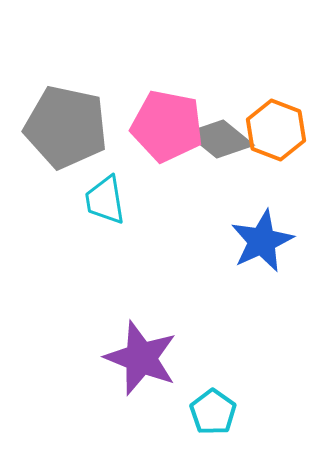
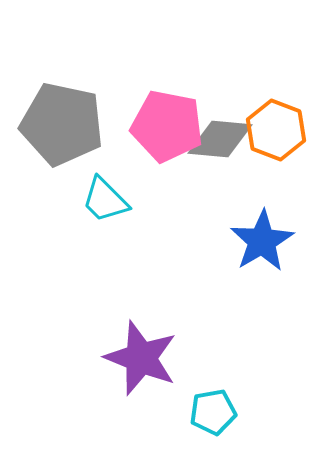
gray pentagon: moved 4 px left, 3 px up
gray diamond: rotated 34 degrees counterclockwise
cyan trapezoid: rotated 36 degrees counterclockwise
blue star: rotated 6 degrees counterclockwise
cyan pentagon: rotated 27 degrees clockwise
